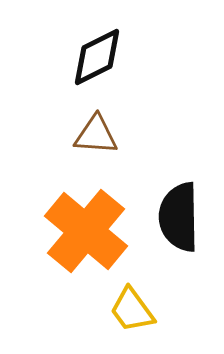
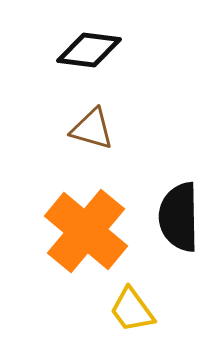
black diamond: moved 8 px left, 7 px up; rotated 34 degrees clockwise
brown triangle: moved 4 px left, 6 px up; rotated 12 degrees clockwise
